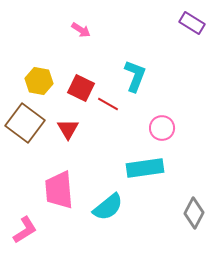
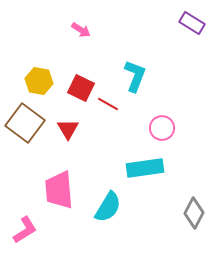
cyan semicircle: rotated 20 degrees counterclockwise
